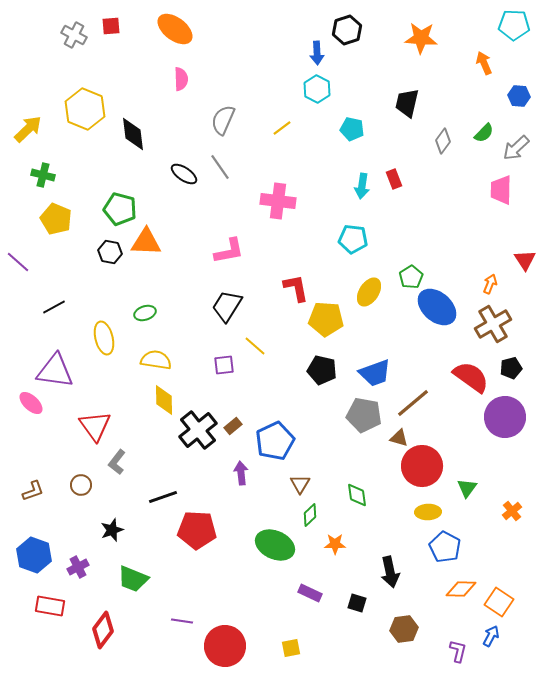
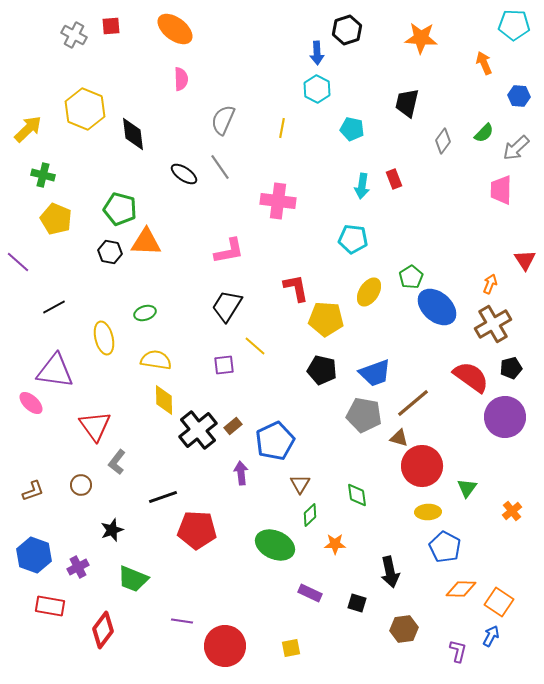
yellow line at (282, 128): rotated 42 degrees counterclockwise
